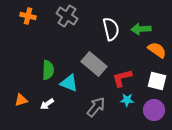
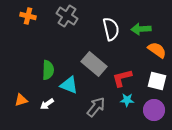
cyan triangle: moved 2 px down
